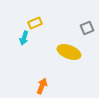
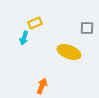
gray square: rotated 24 degrees clockwise
